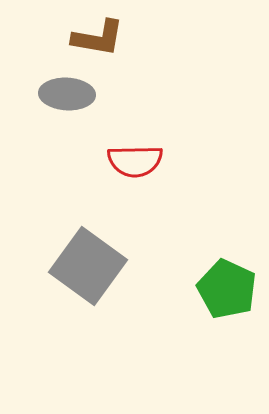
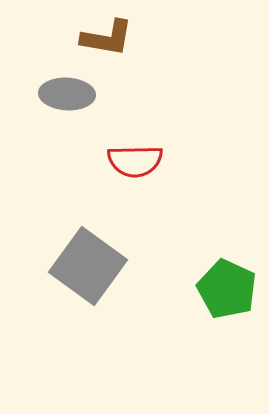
brown L-shape: moved 9 px right
